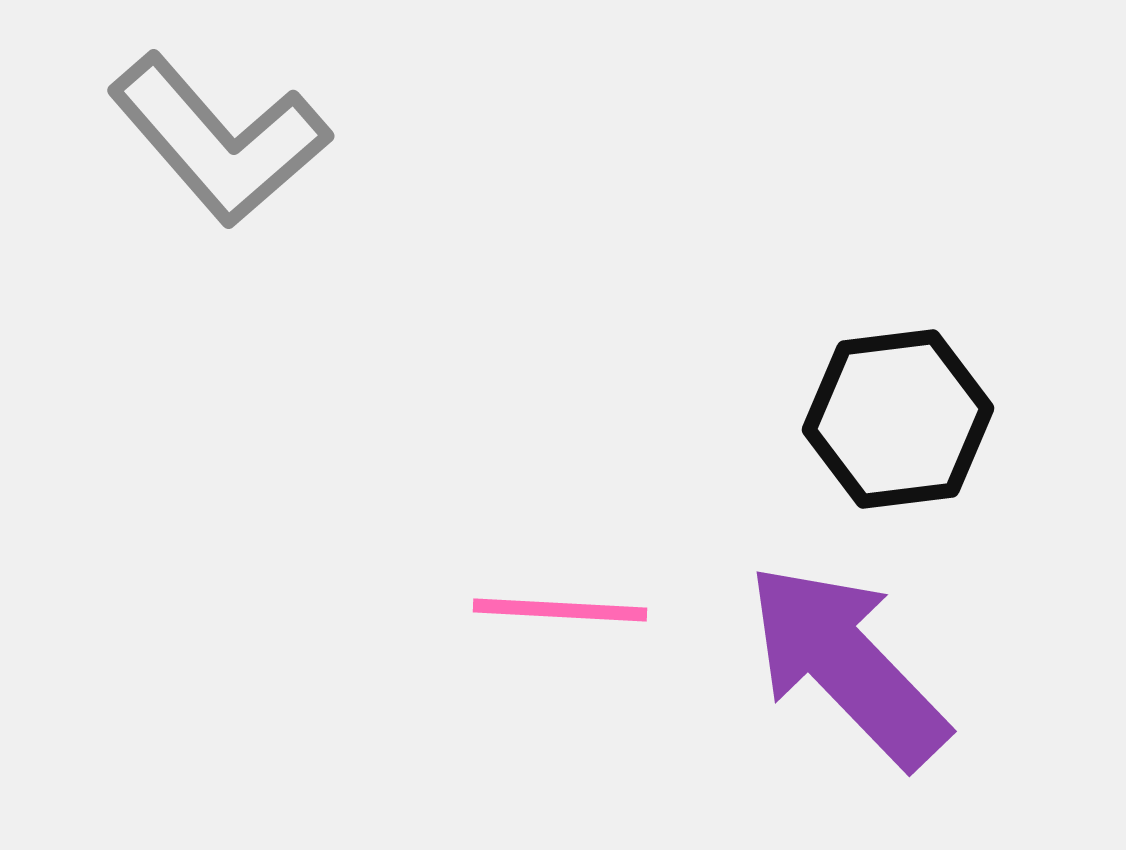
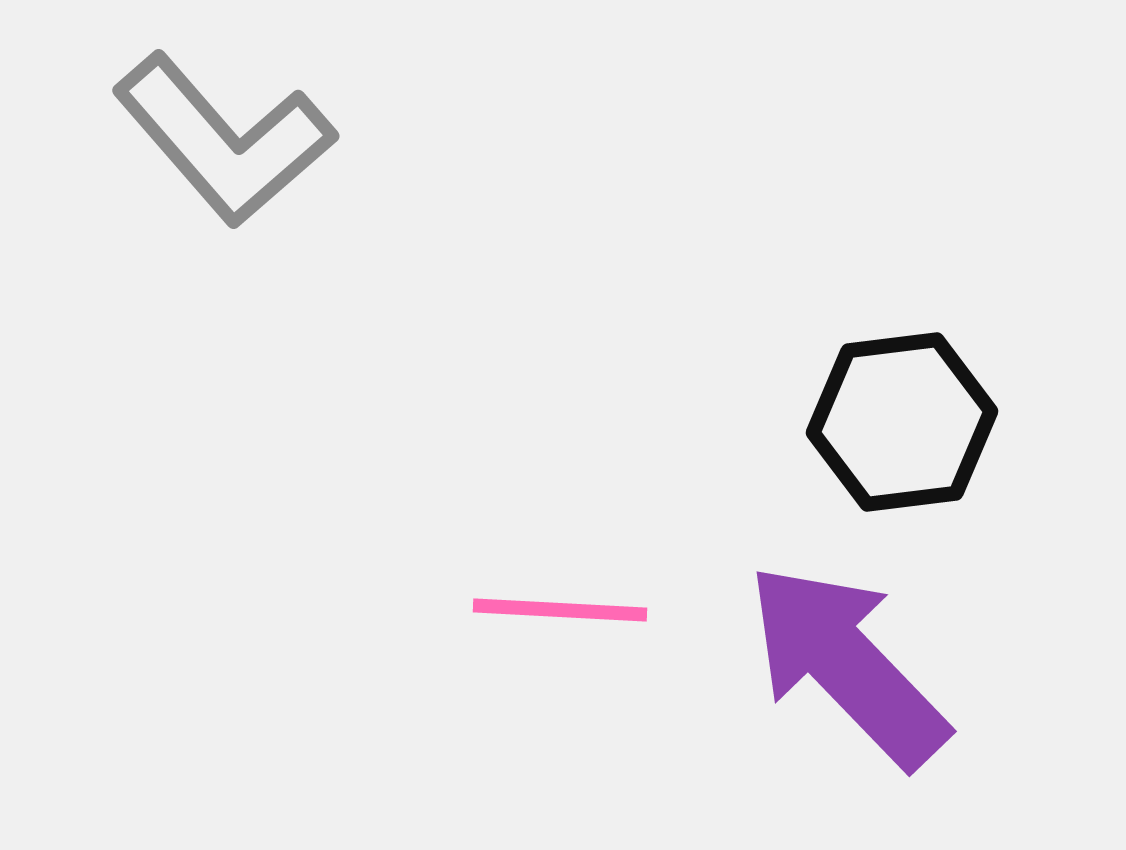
gray L-shape: moved 5 px right
black hexagon: moved 4 px right, 3 px down
